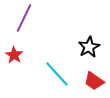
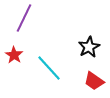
cyan line: moved 8 px left, 6 px up
